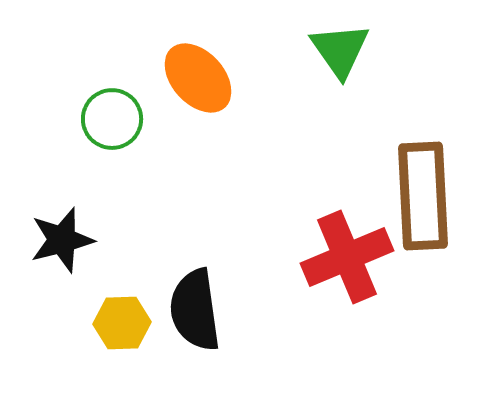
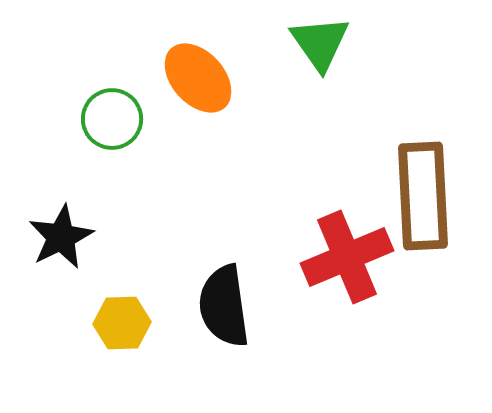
green triangle: moved 20 px left, 7 px up
black star: moved 1 px left, 3 px up; rotated 12 degrees counterclockwise
black semicircle: moved 29 px right, 4 px up
